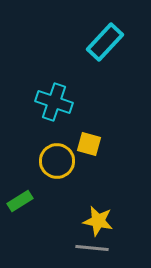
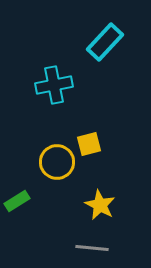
cyan cross: moved 17 px up; rotated 30 degrees counterclockwise
yellow square: rotated 30 degrees counterclockwise
yellow circle: moved 1 px down
green rectangle: moved 3 px left
yellow star: moved 2 px right, 16 px up; rotated 16 degrees clockwise
